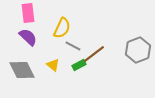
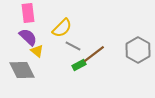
yellow semicircle: rotated 20 degrees clockwise
gray hexagon: rotated 10 degrees counterclockwise
yellow triangle: moved 16 px left, 14 px up
